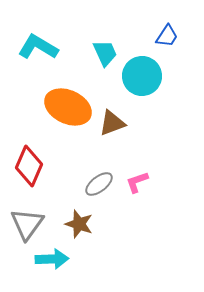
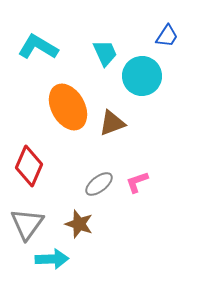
orange ellipse: rotated 36 degrees clockwise
